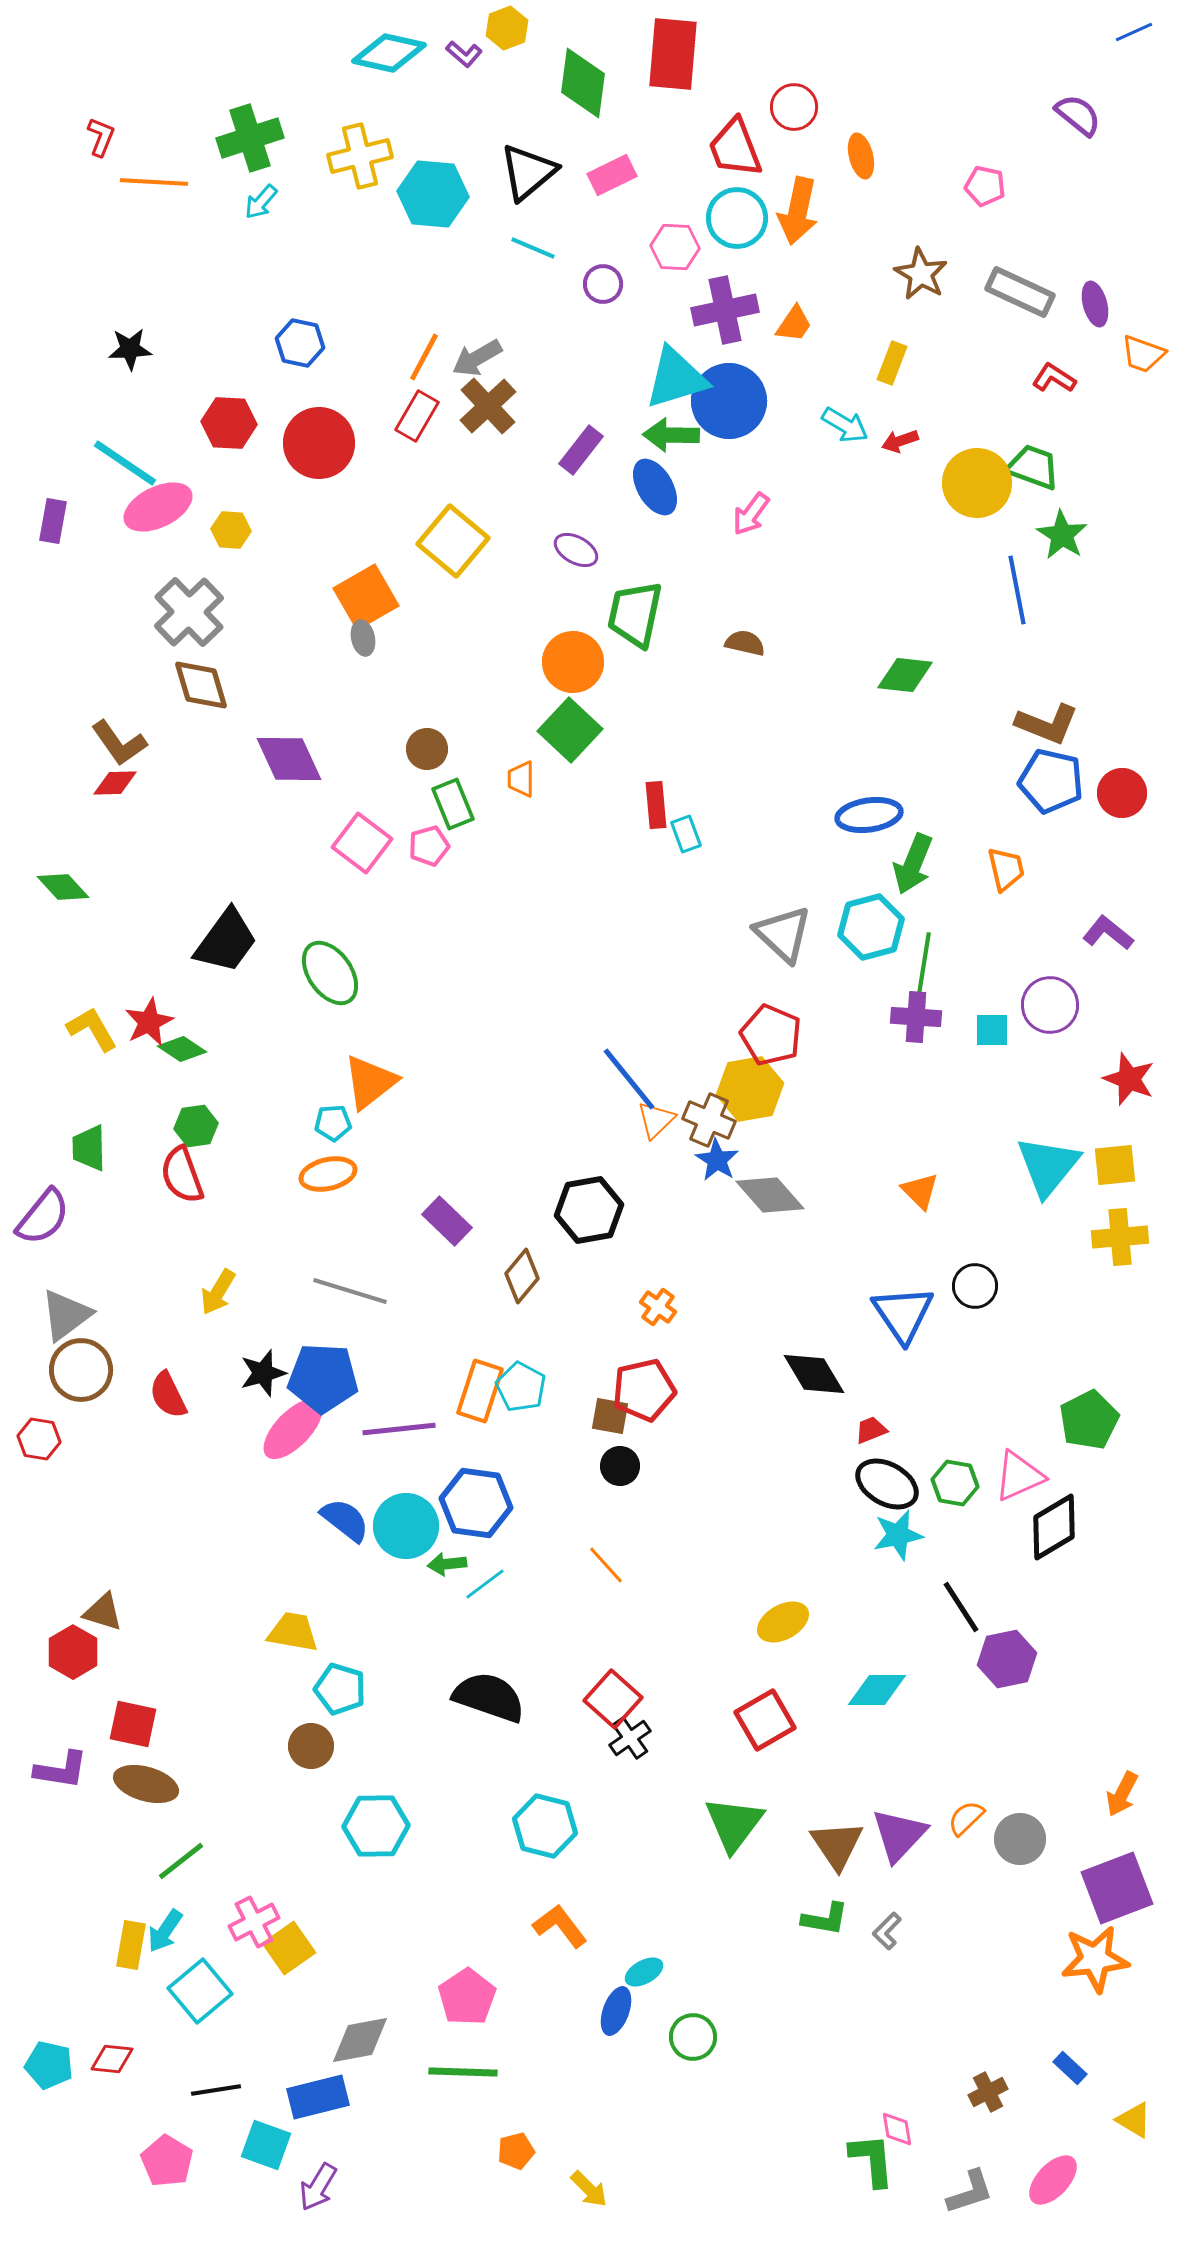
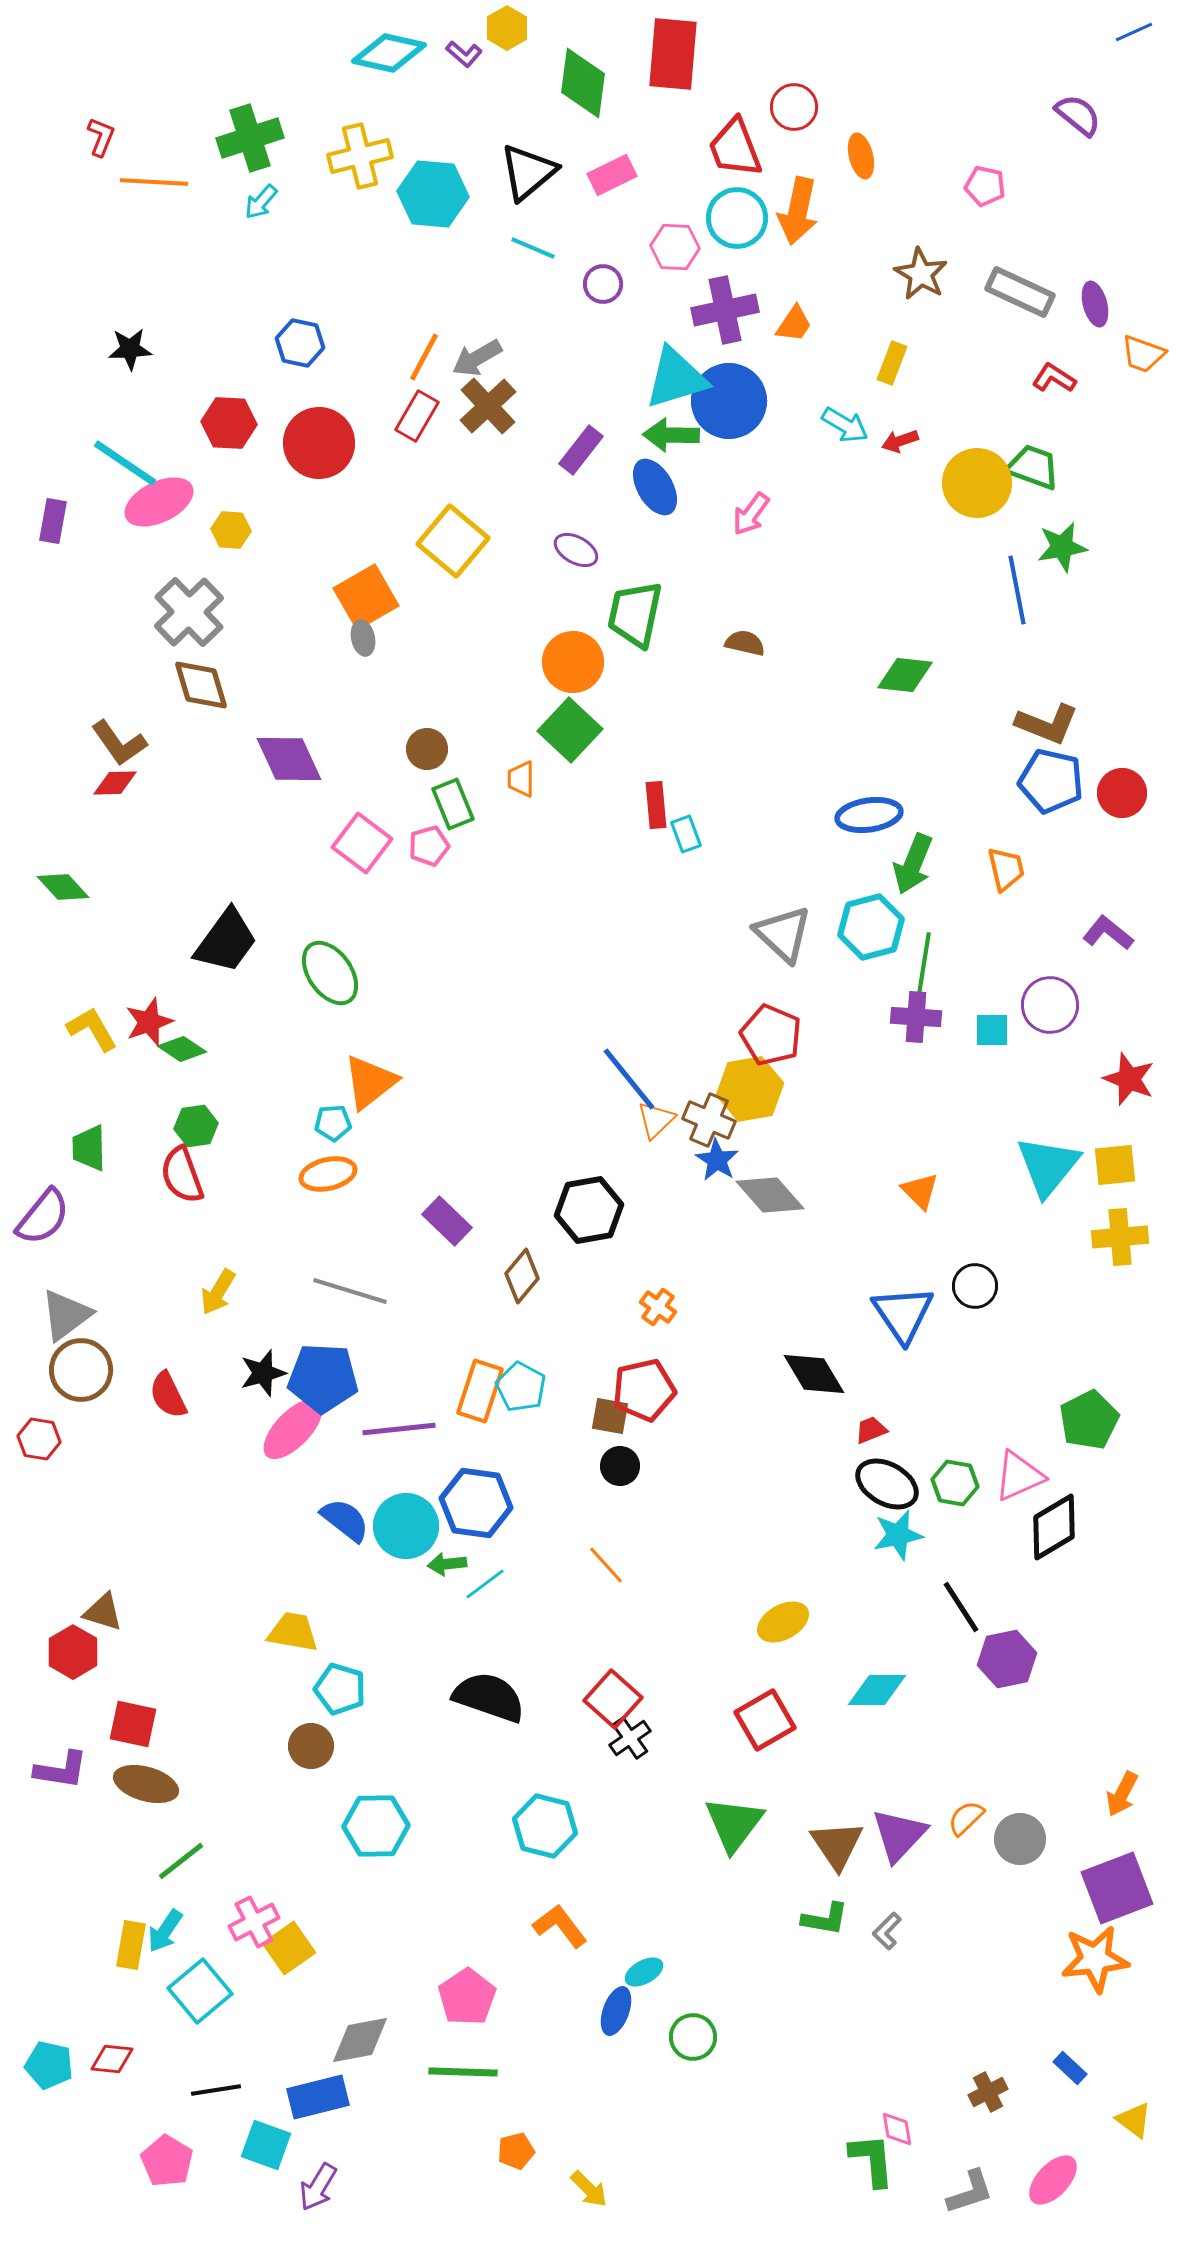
yellow hexagon at (507, 28): rotated 9 degrees counterclockwise
pink ellipse at (158, 507): moved 1 px right, 5 px up
green star at (1062, 535): moved 12 px down; rotated 30 degrees clockwise
red star at (149, 1022): rotated 6 degrees clockwise
yellow triangle at (1134, 2120): rotated 6 degrees clockwise
